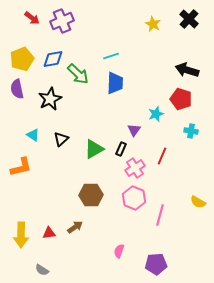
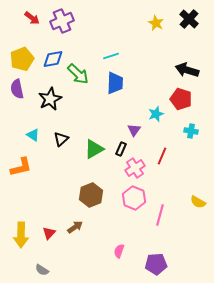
yellow star: moved 3 px right, 1 px up
brown hexagon: rotated 20 degrees counterclockwise
red triangle: rotated 40 degrees counterclockwise
